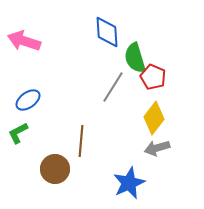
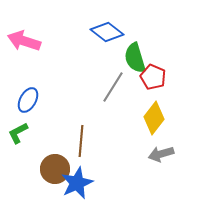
blue diamond: rotated 48 degrees counterclockwise
blue ellipse: rotated 25 degrees counterclockwise
gray arrow: moved 4 px right, 6 px down
blue star: moved 52 px left
